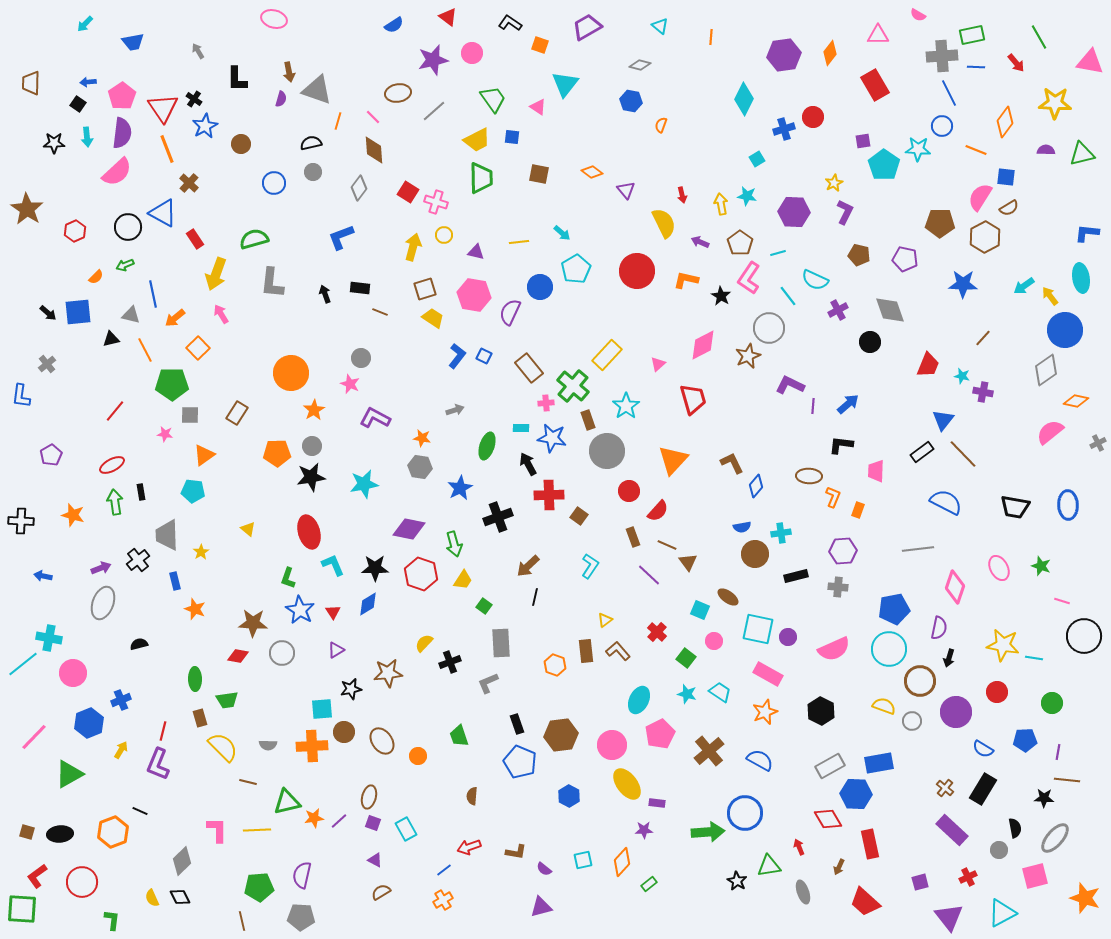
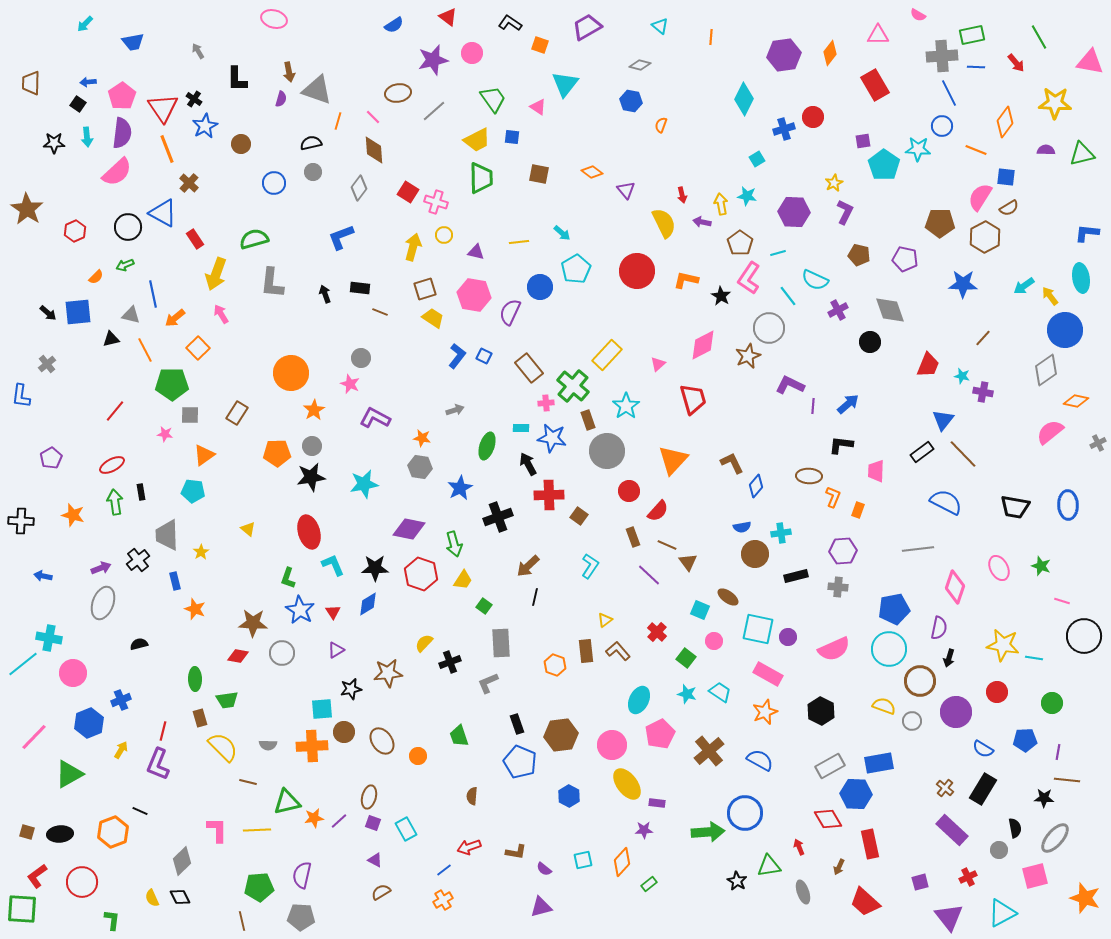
purple arrow at (700, 242): moved 2 px right, 20 px up; rotated 12 degrees counterclockwise
purple pentagon at (51, 455): moved 3 px down
